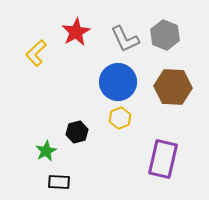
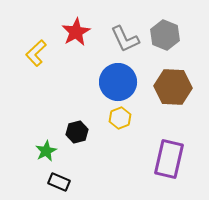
purple rectangle: moved 6 px right
black rectangle: rotated 20 degrees clockwise
